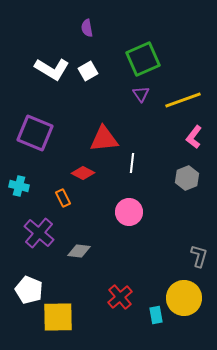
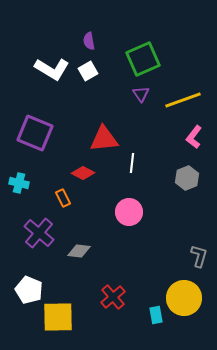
purple semicircle: moved 2 px right, 13 px down
cyan cross: moved 3 px up
red cross: moved 7 px left
